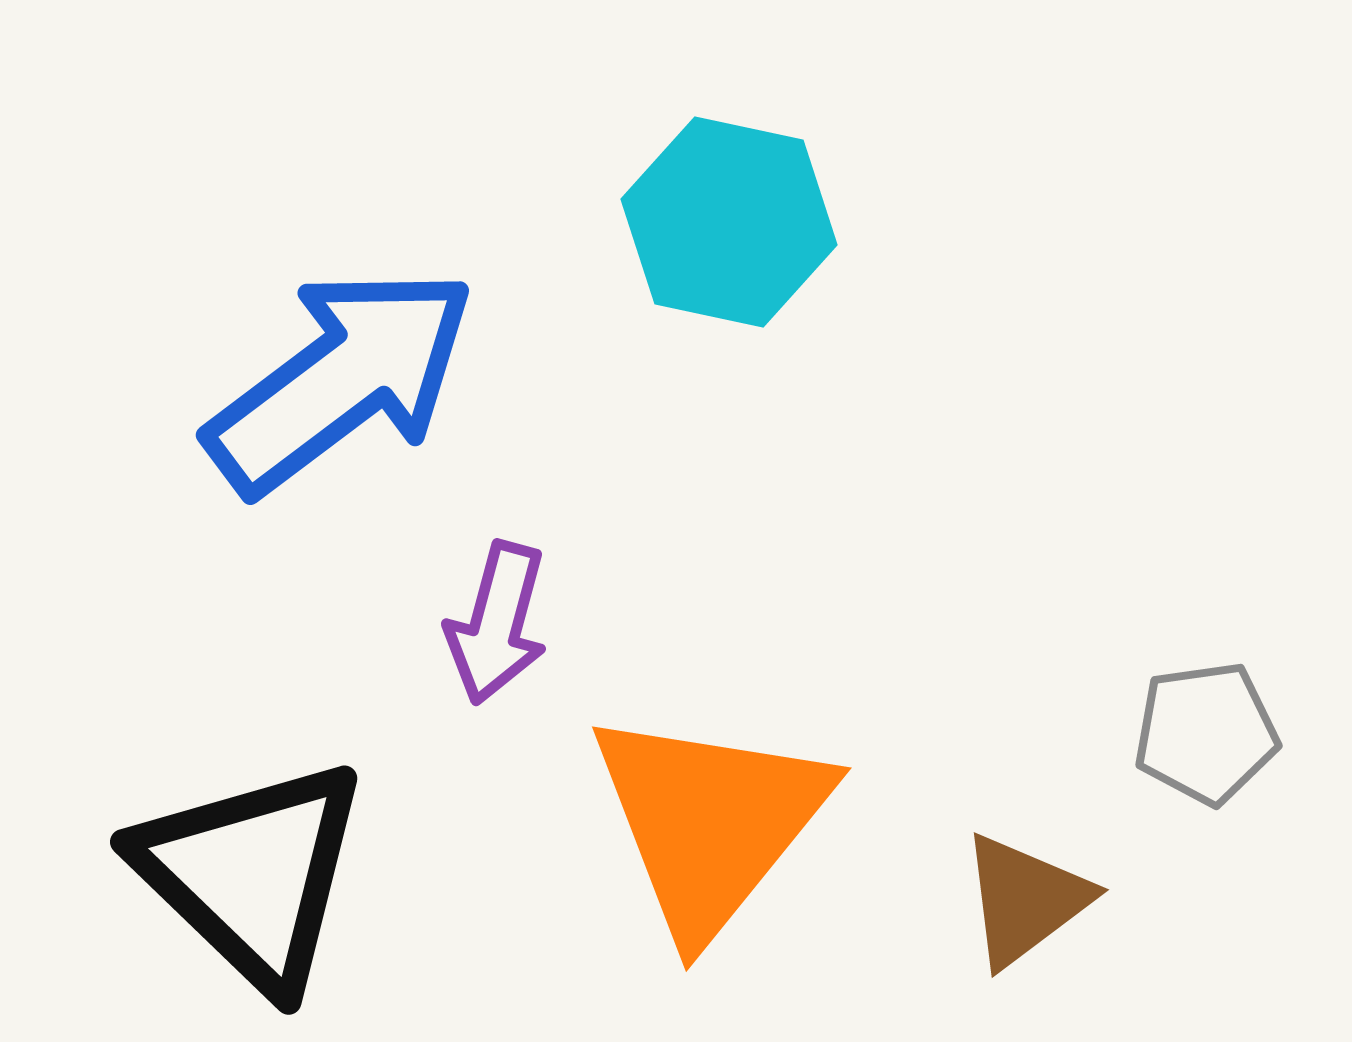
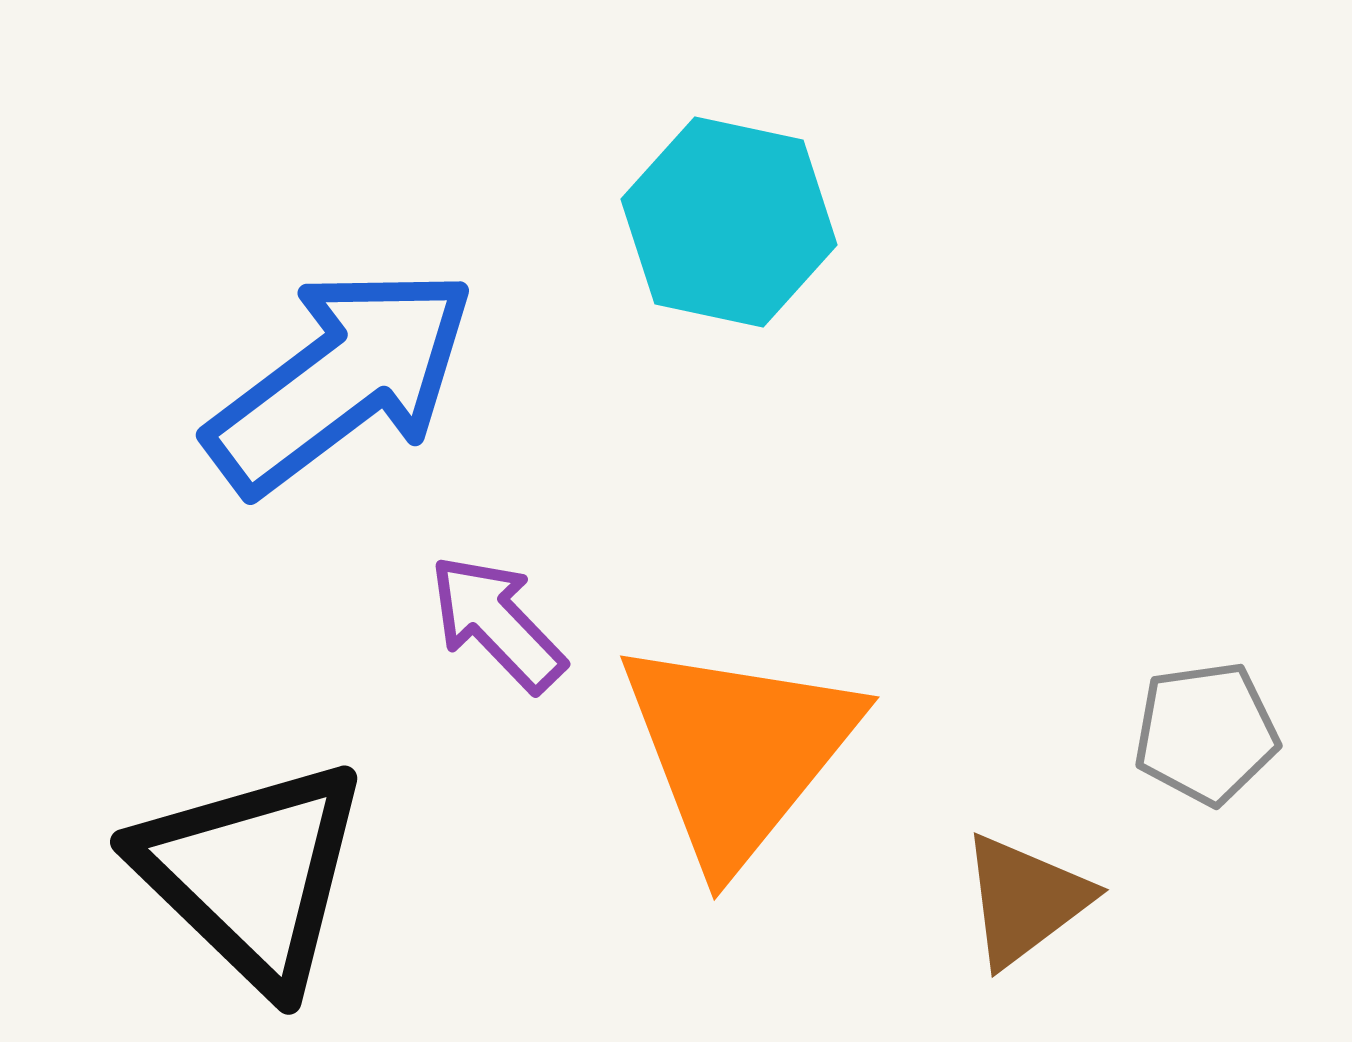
purple arrow: rotated 121 degrees clockwise
orange triangle: moved 28 px right, 71 px up
